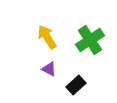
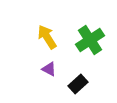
black rectangle: moved 2 px right, 1 px up
